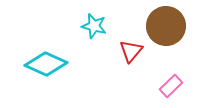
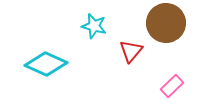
brown circle: moved 3 px up
pink rectangle: moved 1 px right
